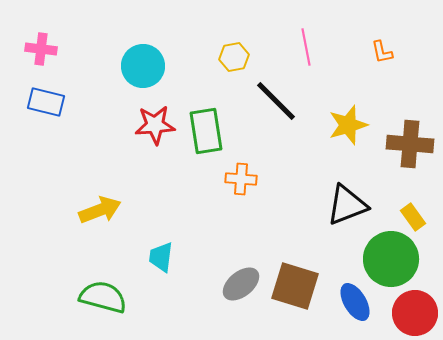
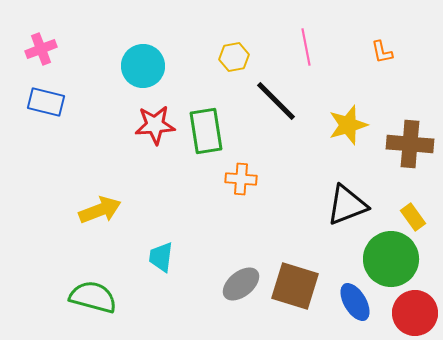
pink cross: rotated 28 degrees counterclockwise
green semicircle: moved 10 px left
